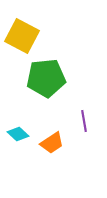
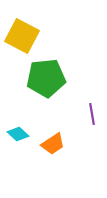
purple line: moved 8 px right, 7 px up
orange trapezoid: moved 1 px right, 1 px down
